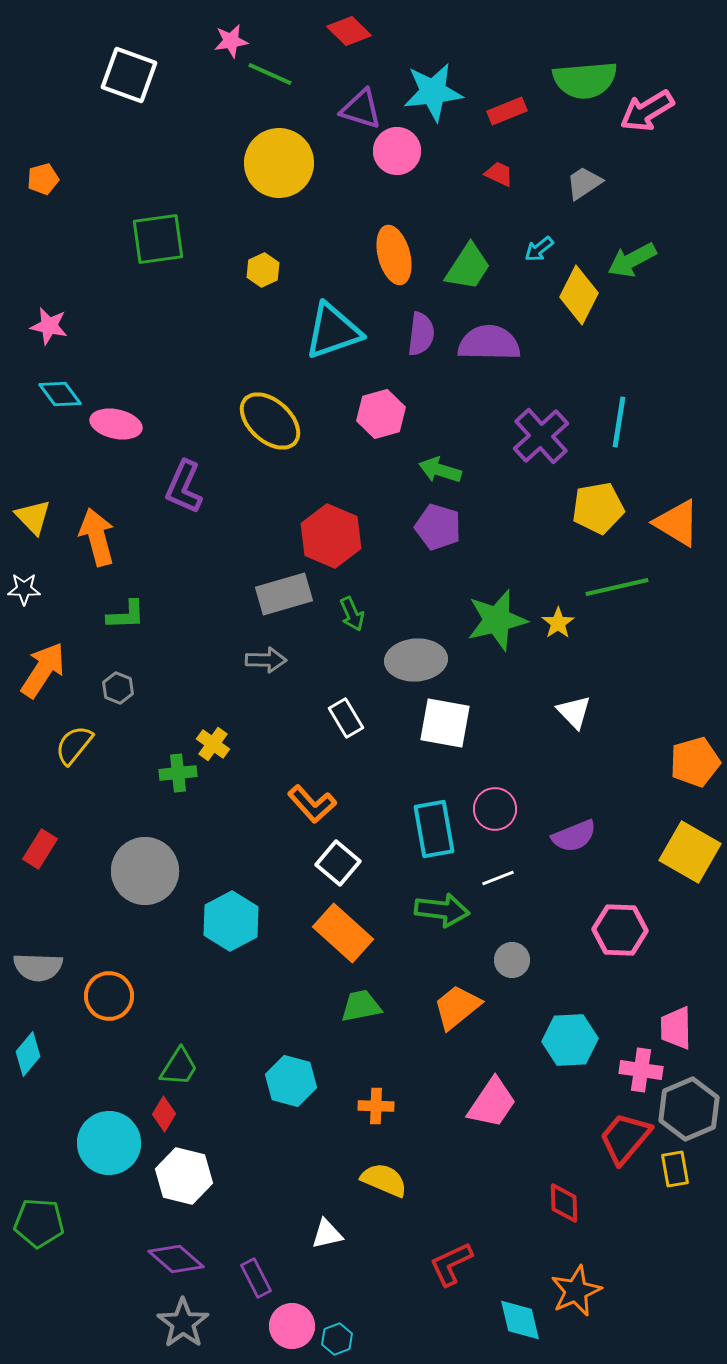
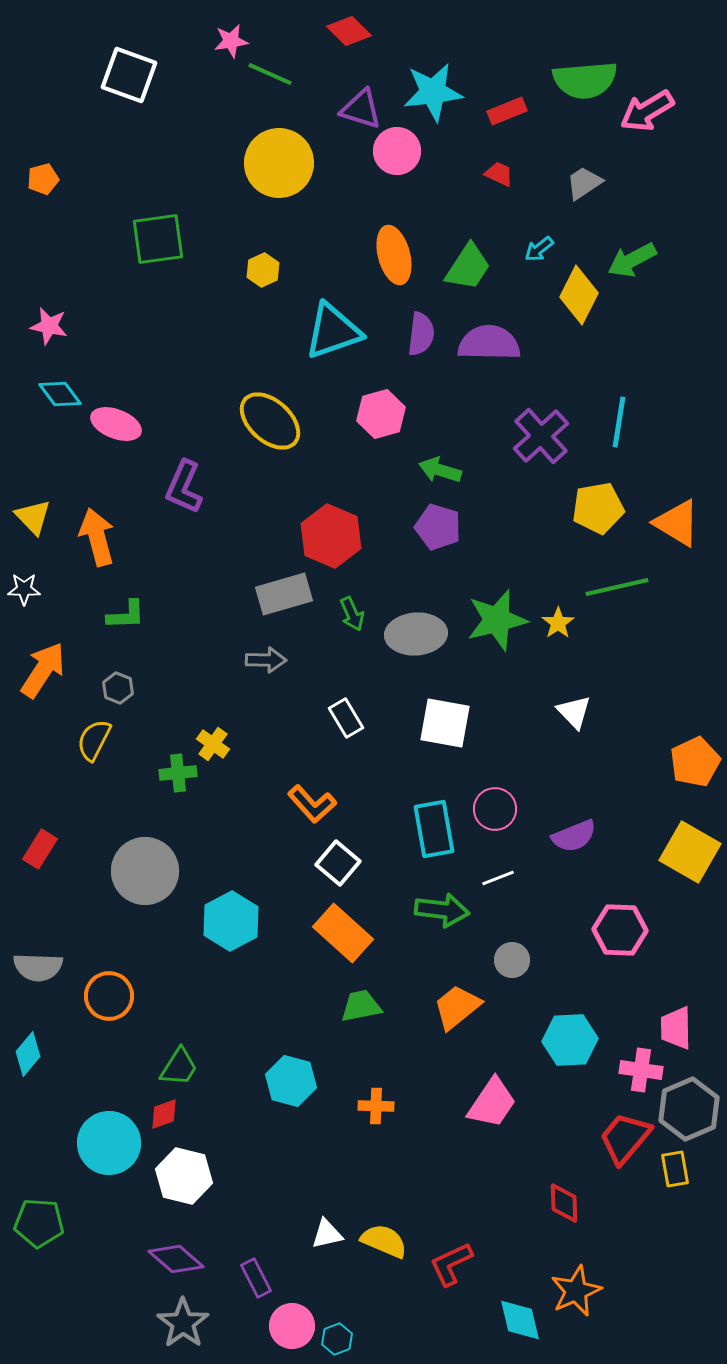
pink ellipse at (116, 424): rotated 9 degrees clockwise
gray ellipse at (416, 660): moved 26 px up
yellow semicircle at (74, 745): moved 20 px right, 5 px up; rotated 12 degrees counterclockwise
orange pentagon at (695, 762): rotated 9 degrees counterclockwise
red diamond at (164, 1114): rotated 40 degrees clockwise
yellow semicircle at (384, 1180): moved 61 px down
